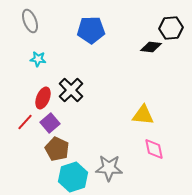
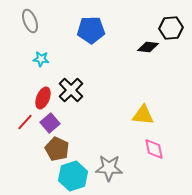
black diamond: moved 3 px left
cyan star: moved 3 px right
cyan hexagon: moved 1 px up
